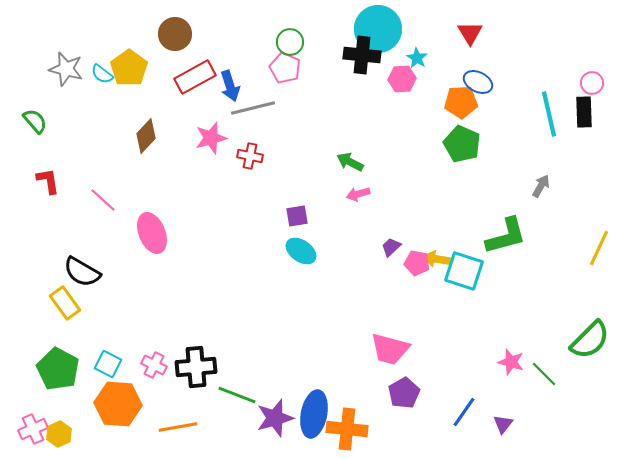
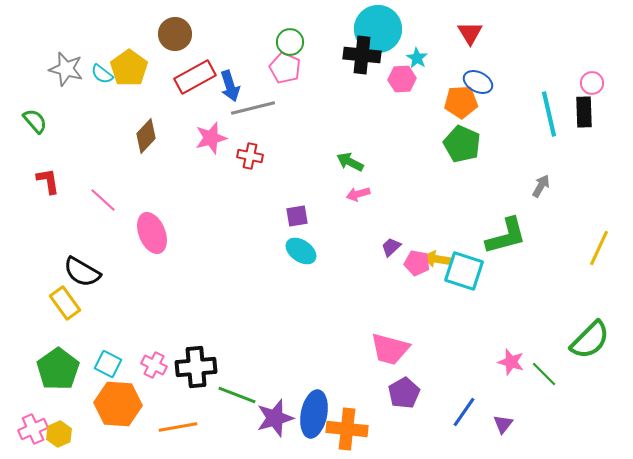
green pentagon at (58, 369): rotated 9 degrees clockwise
